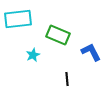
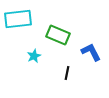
cyan star: moved 1 px right, 1 px down
black line: moved 6 px up; rotated 16 degrees clockwise
